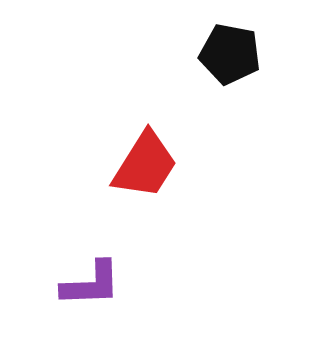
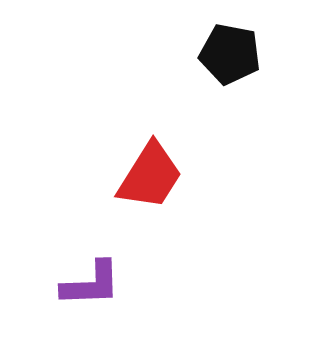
red trapezoid: moved 5 px right, 11 px down
